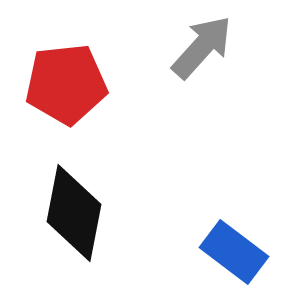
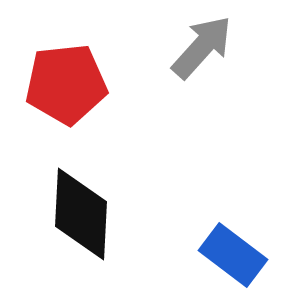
black diamond: moved 7 px right, 1 px down; rotated 8 degrees counterclockwise
blue rectangle: moved 1 px left, 3 px down
